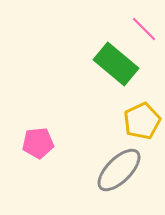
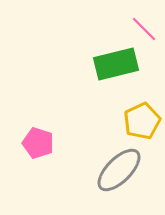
green rectangle: rotated 54 degrees counterclockwise
pink pentagon: rotated 24 degrees clockwise
